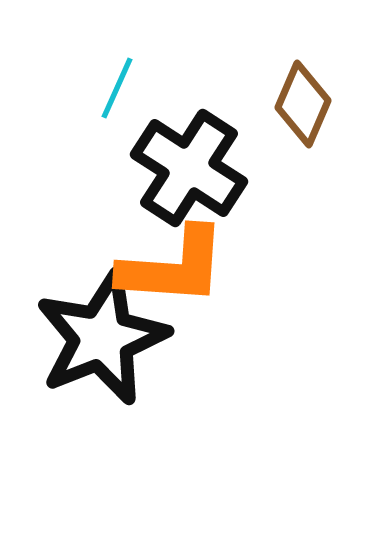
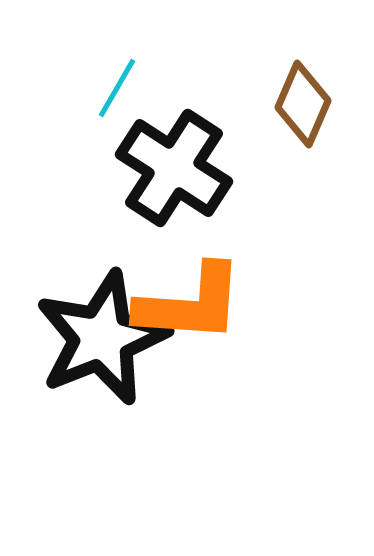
cyan line: rotated 6 degrees clockwise
black cross: moved 15 px left
orange L-shape: moved 17 px right, 37 px down
